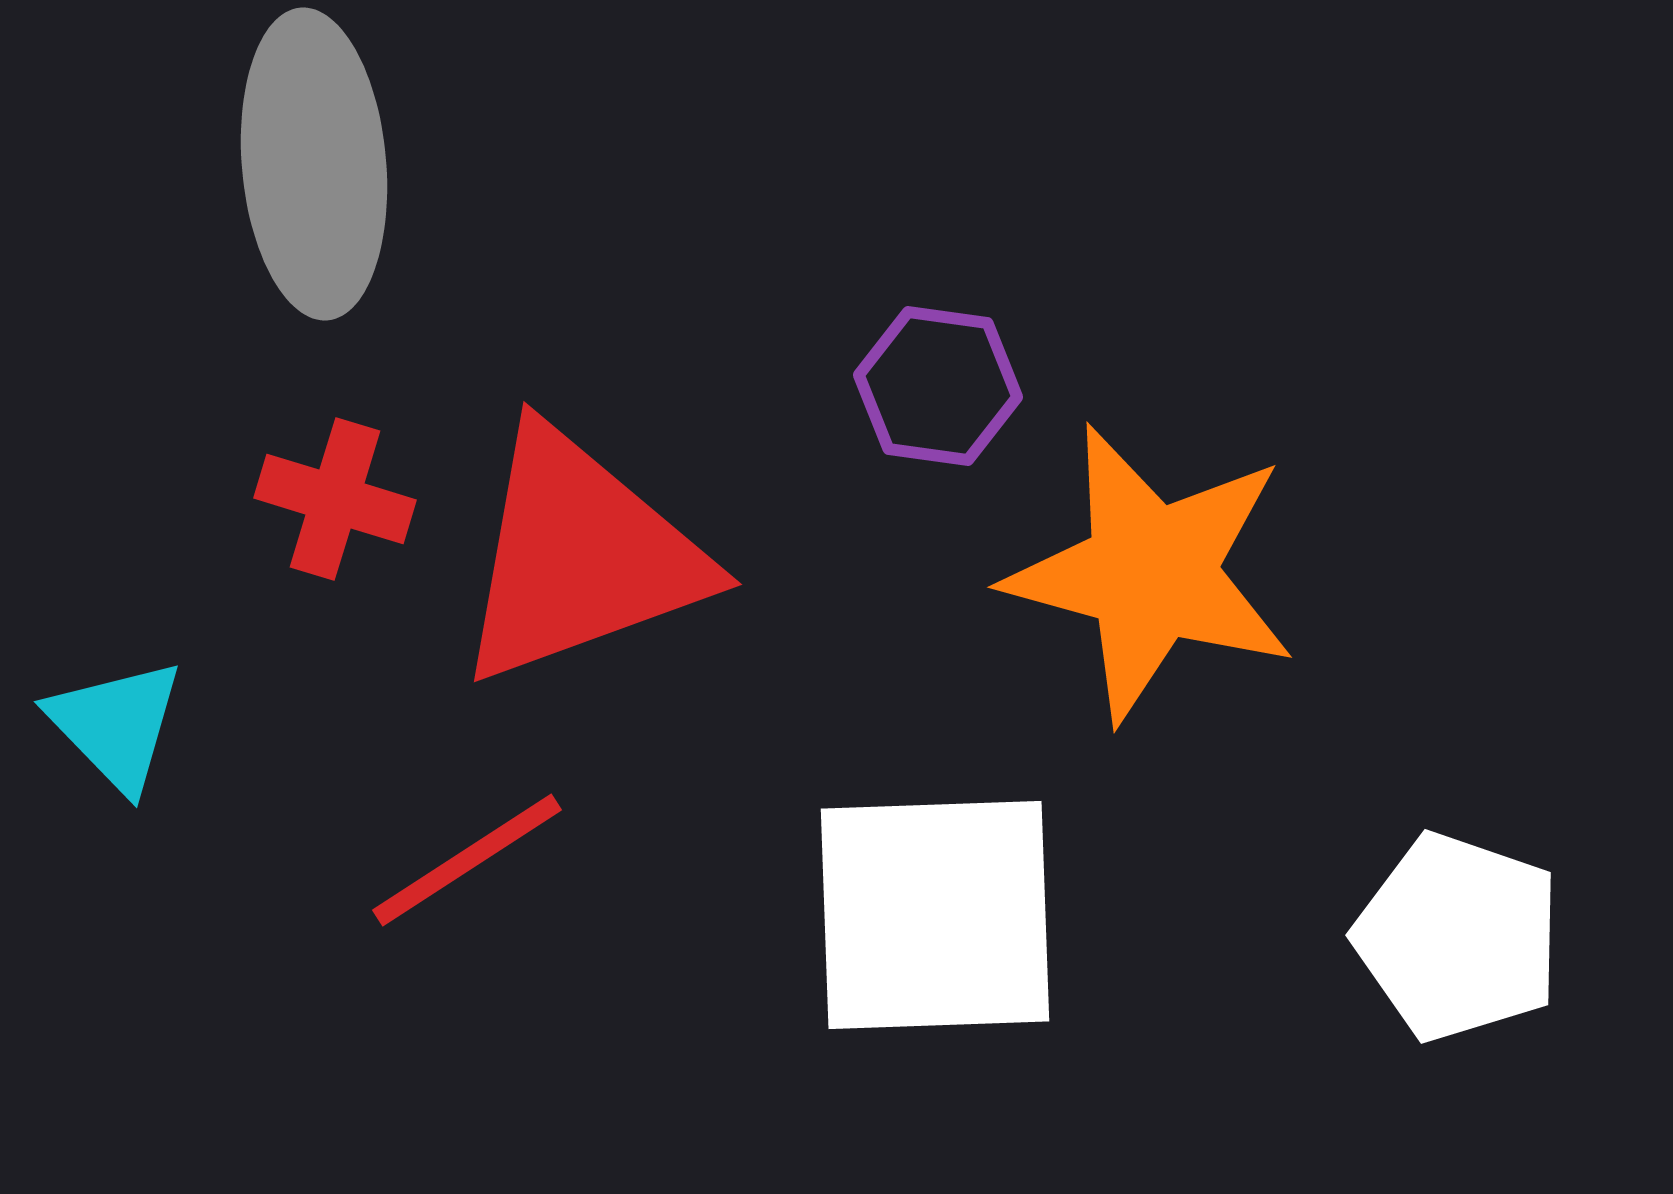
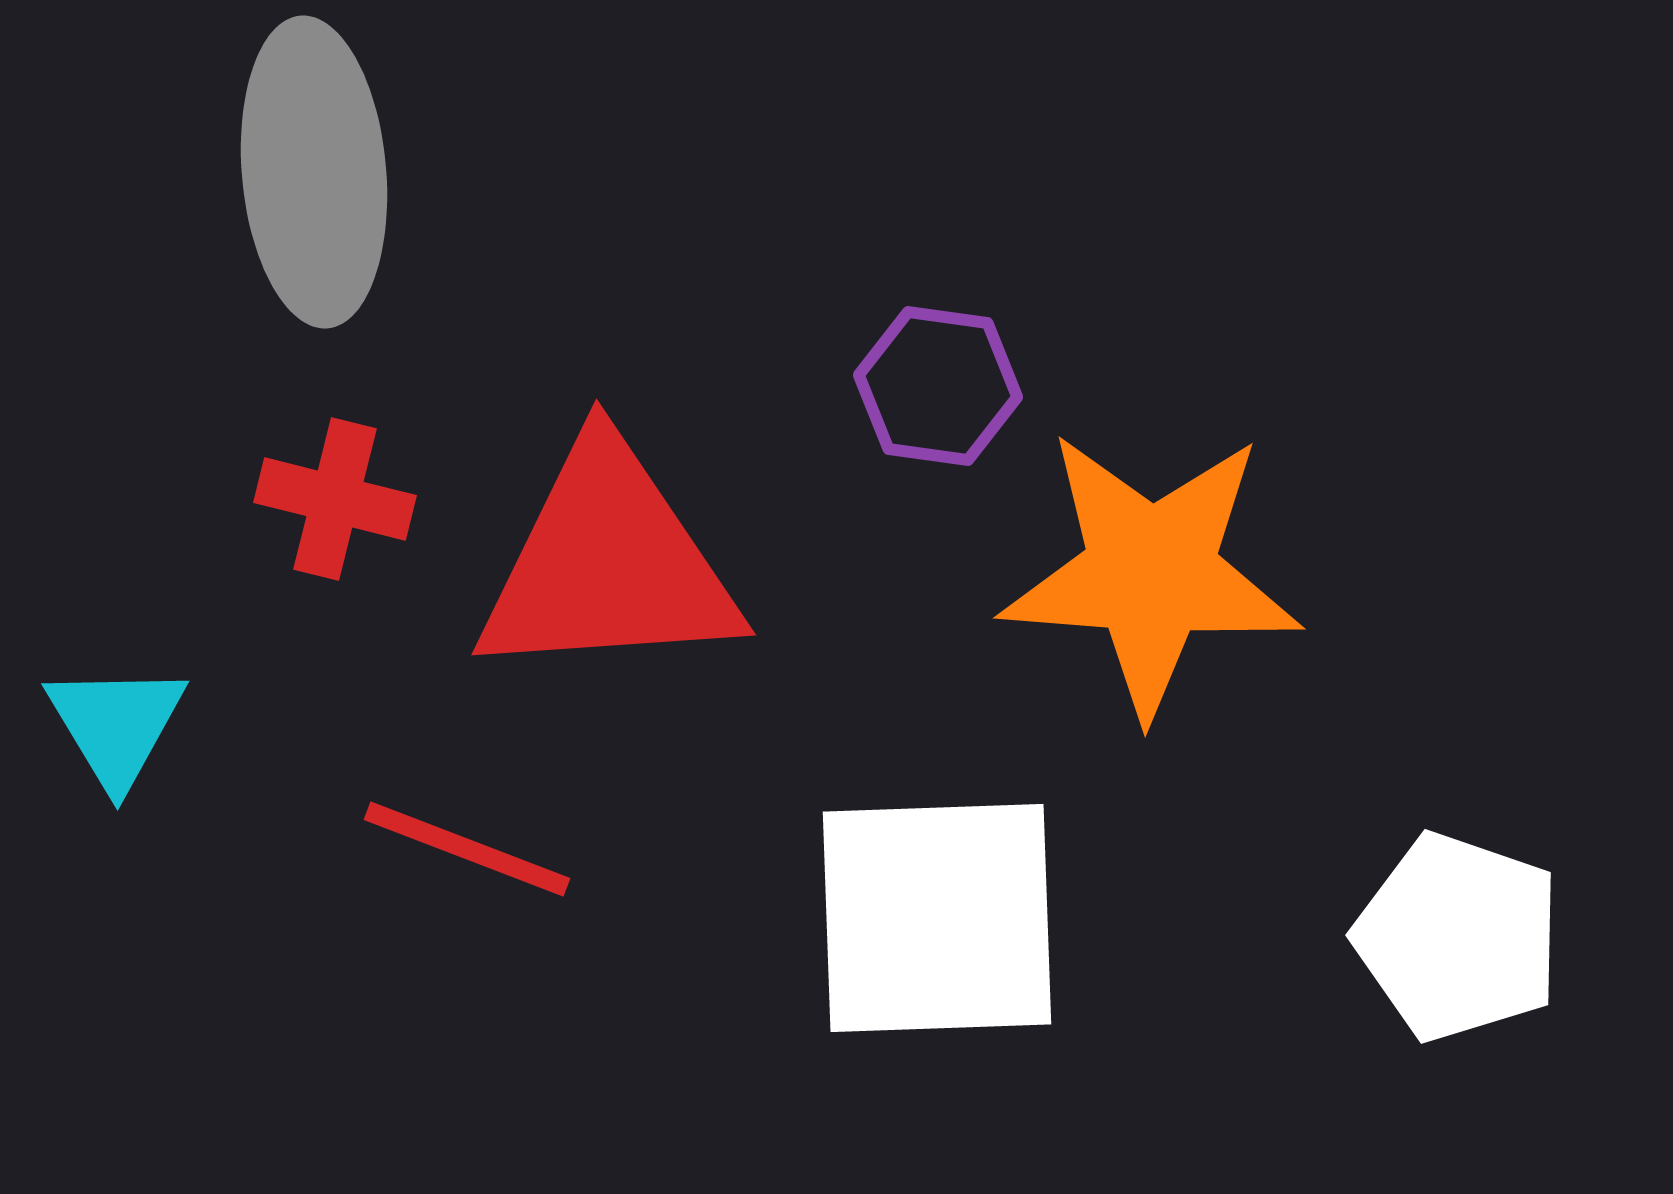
gray ellipse: moved 8 px down
red cross: rotated 3 degrees counterclockwise
red triangle: moved 28 px right, 7 px down; rotated 16 degrees clockwise
orange star: rotated 11 degrees counterclockwise
cyan triangle: rotated 13 degrees clockwise
red line: moved 11 px up; rotated 54 degrees clockwise
white square: moved 2 px right, 3 px down
